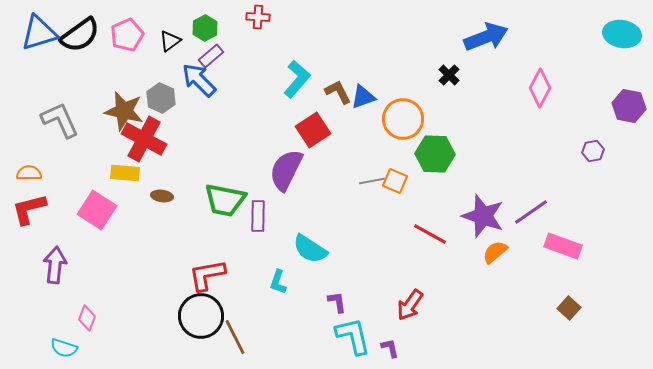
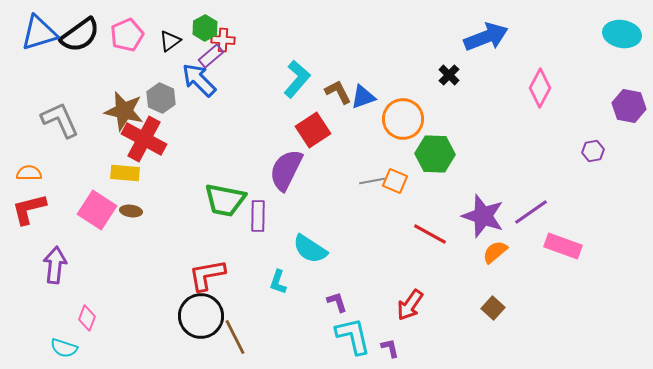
red cross at (258, 17): moved 35 px left, 23 px down
brown ellipse at (162, 196): moved 31 px left, 15 px down
purple L-shape at (337, 302): rotated 10 degrees counterclockwise
brown square at (569, 308): moved 76 px left
